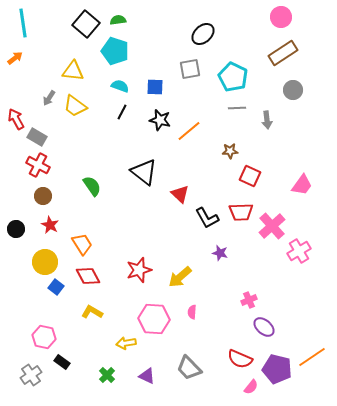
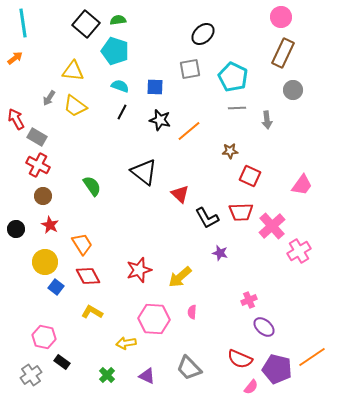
brown rectangle at (283, 53): rotated 32 degrees counterclockwise
